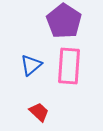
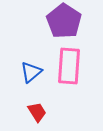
blue triangle: moved 7 px down
red trapezoid: moved 2 px left; rotated 15 degrees clockwise
